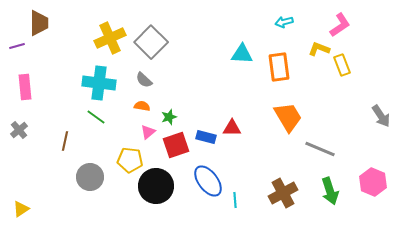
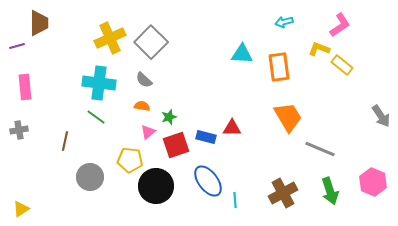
yellow rectangle: rotated 30 degrees counterclockwise
gray cross: rotated 30 degrees clockwise
